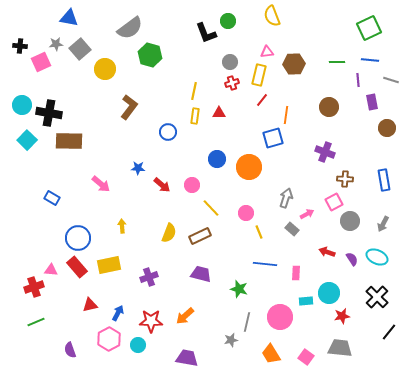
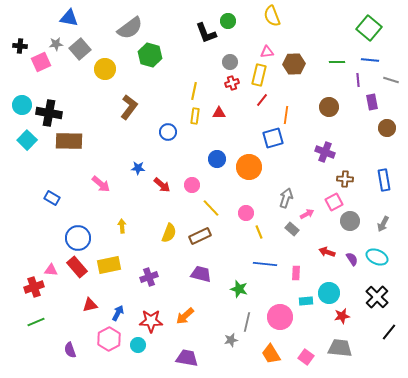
green square at (369, 28): rotated 25 degrees counterclockwise
